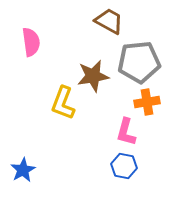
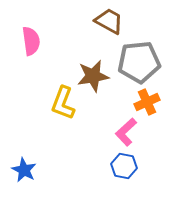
pink semicircle: moved 1 px up
orange cross: rotated 15 degrees counterclockwise
pink L-shape: rotated 32 degrees clockwise
blue star: moved 1 px right; rotated 15 degrees counterclockwise
